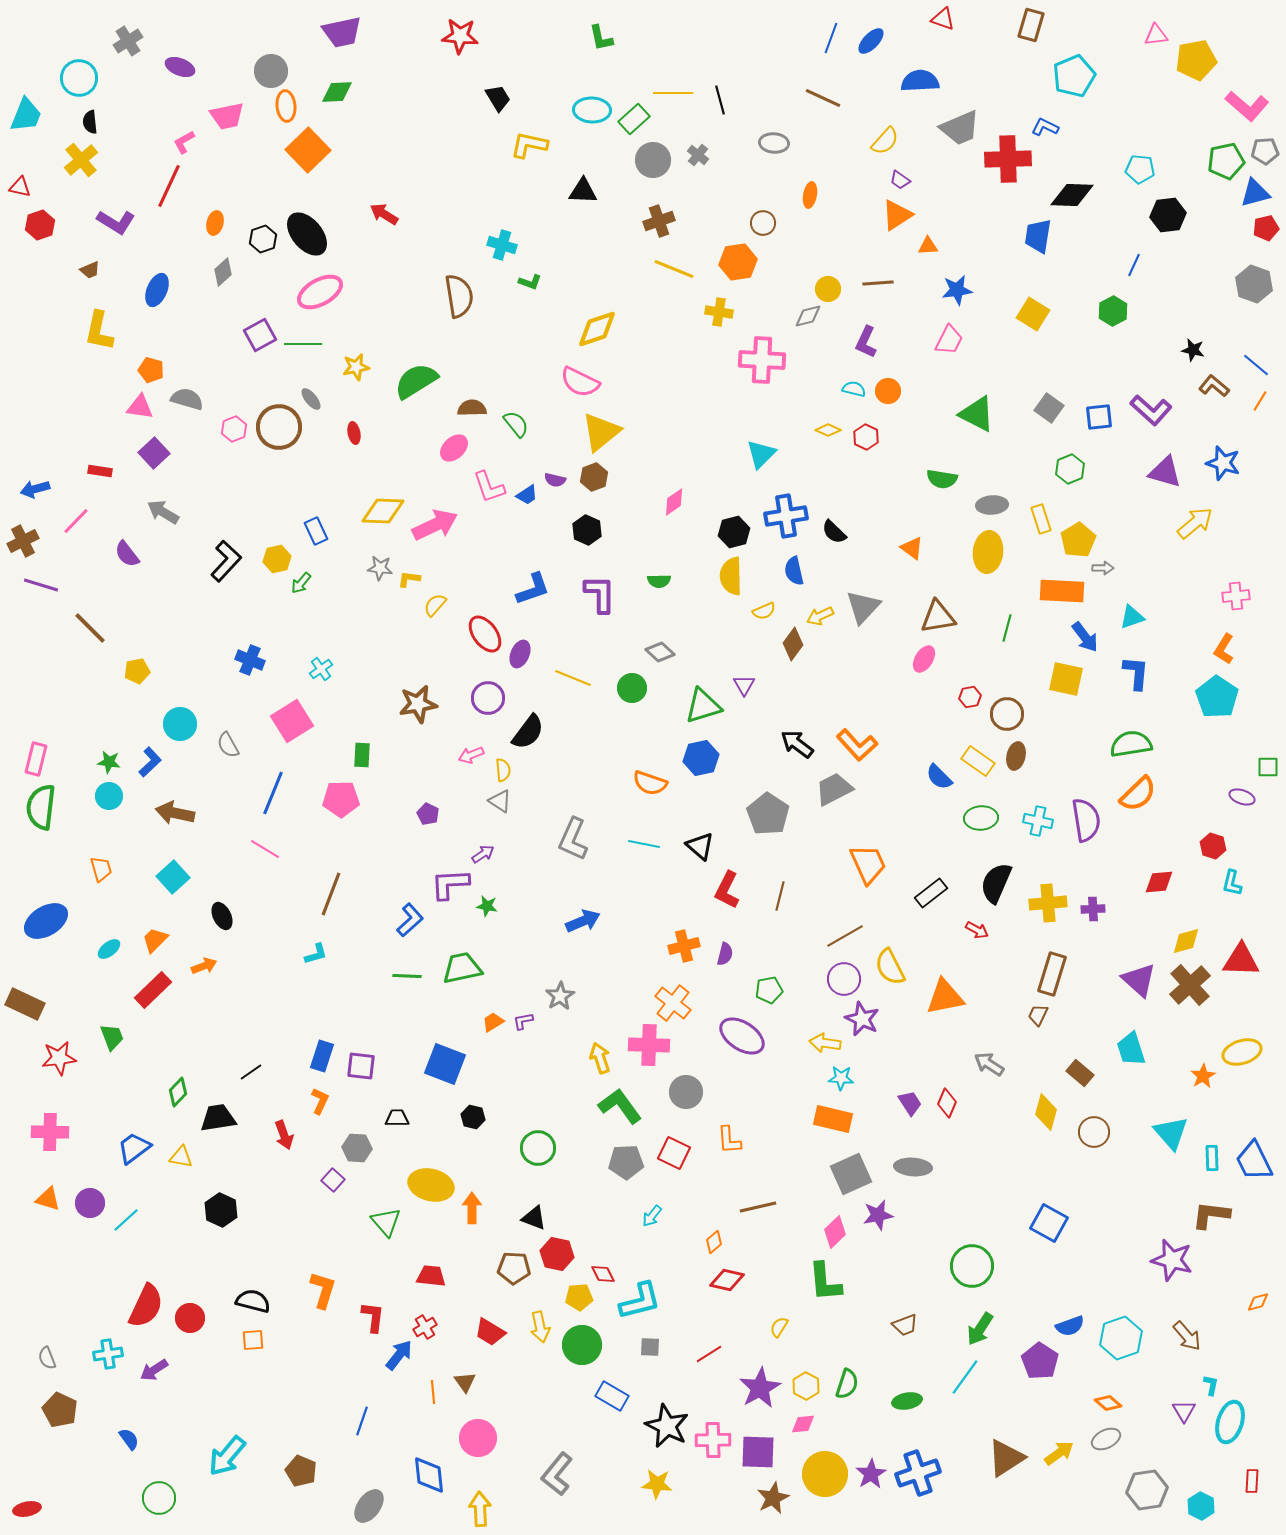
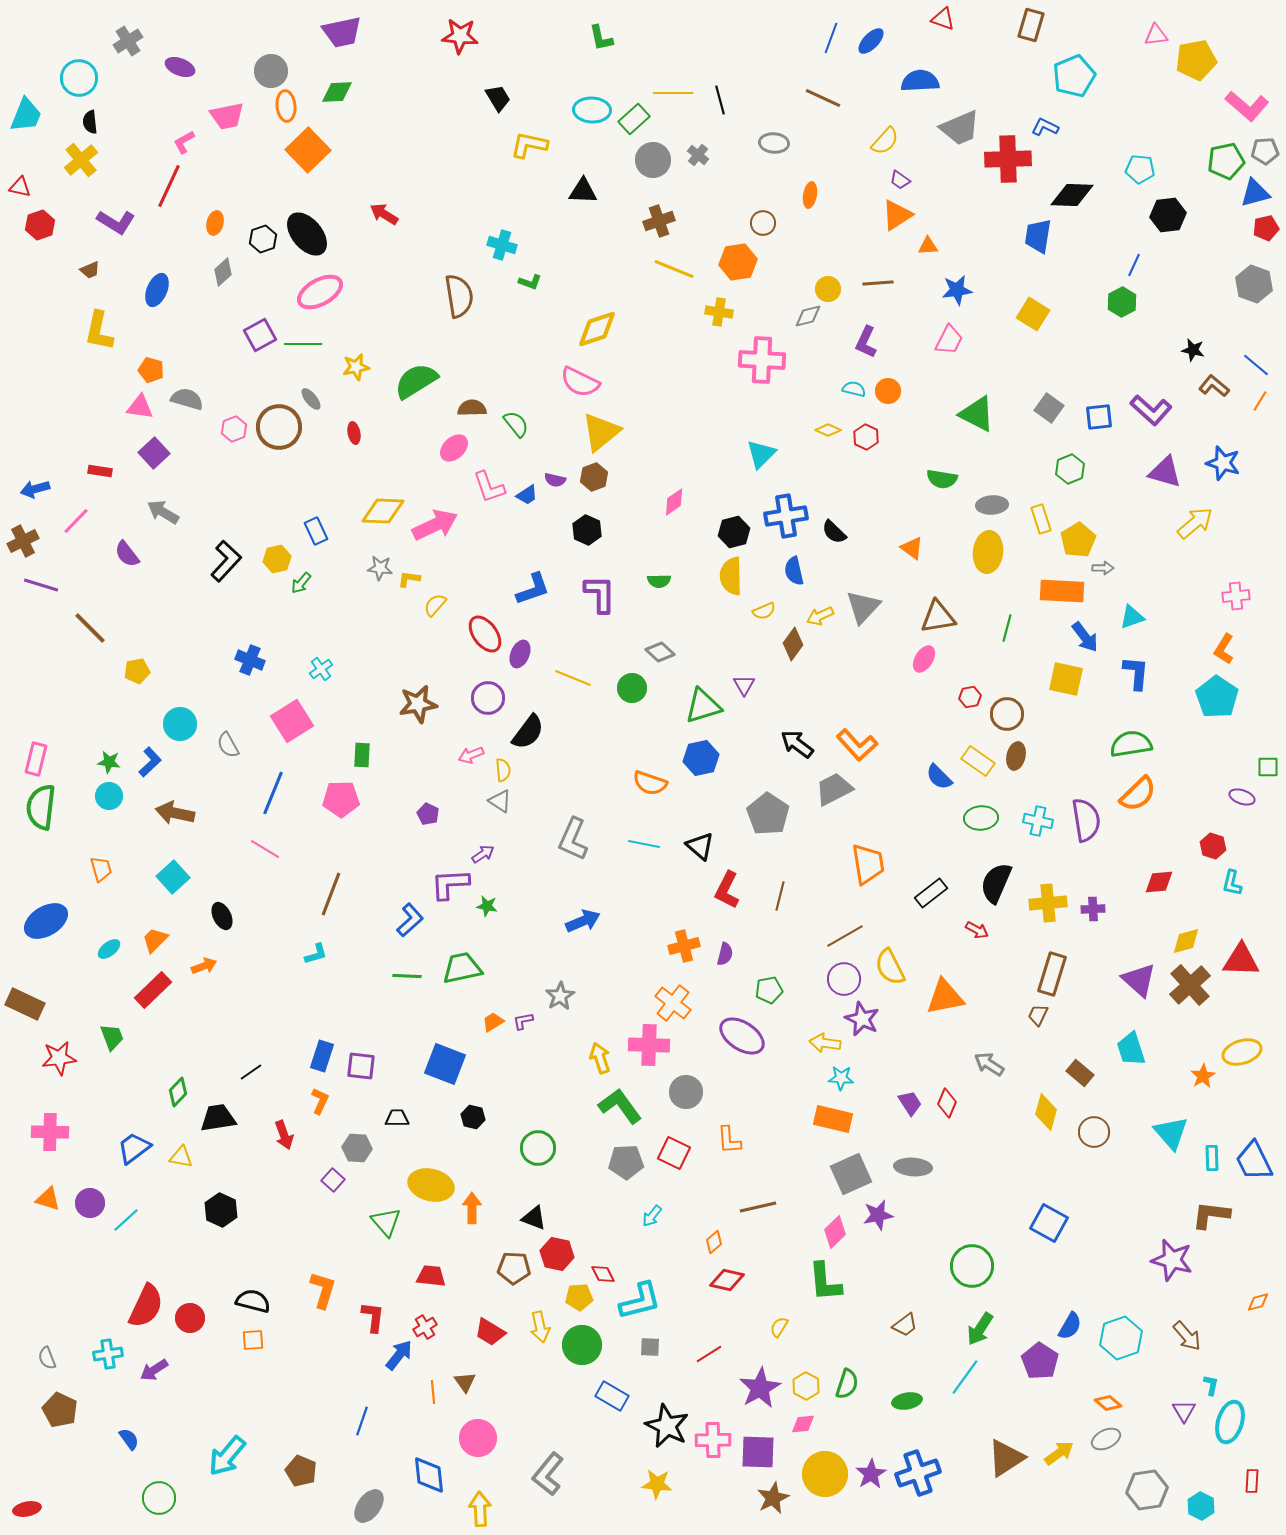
green hexagon at (1113, 311): moved 9 px right, 9 px up
orange trapezoid at (868, 864): rotated 15 degrees clockwise
brown trapezoid at (905, 1325): rotated 16 degrees counterclockwise
blue semicircle at (1070, 1326): rotated 40 degrees counterclockwise
gray L-shape at (557, 1474): moved 9 px left
